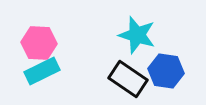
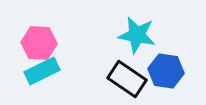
cyan star: rotated 6 degrees counterclockwise
black rectangle: moved 1 px left
